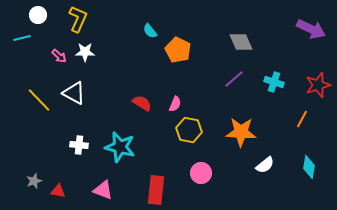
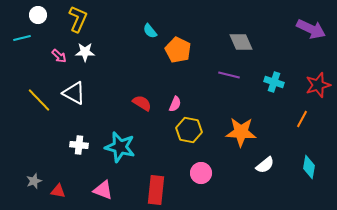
purple line: moved 5 px left, 4 px up; rotated 55 degrees clockwise
